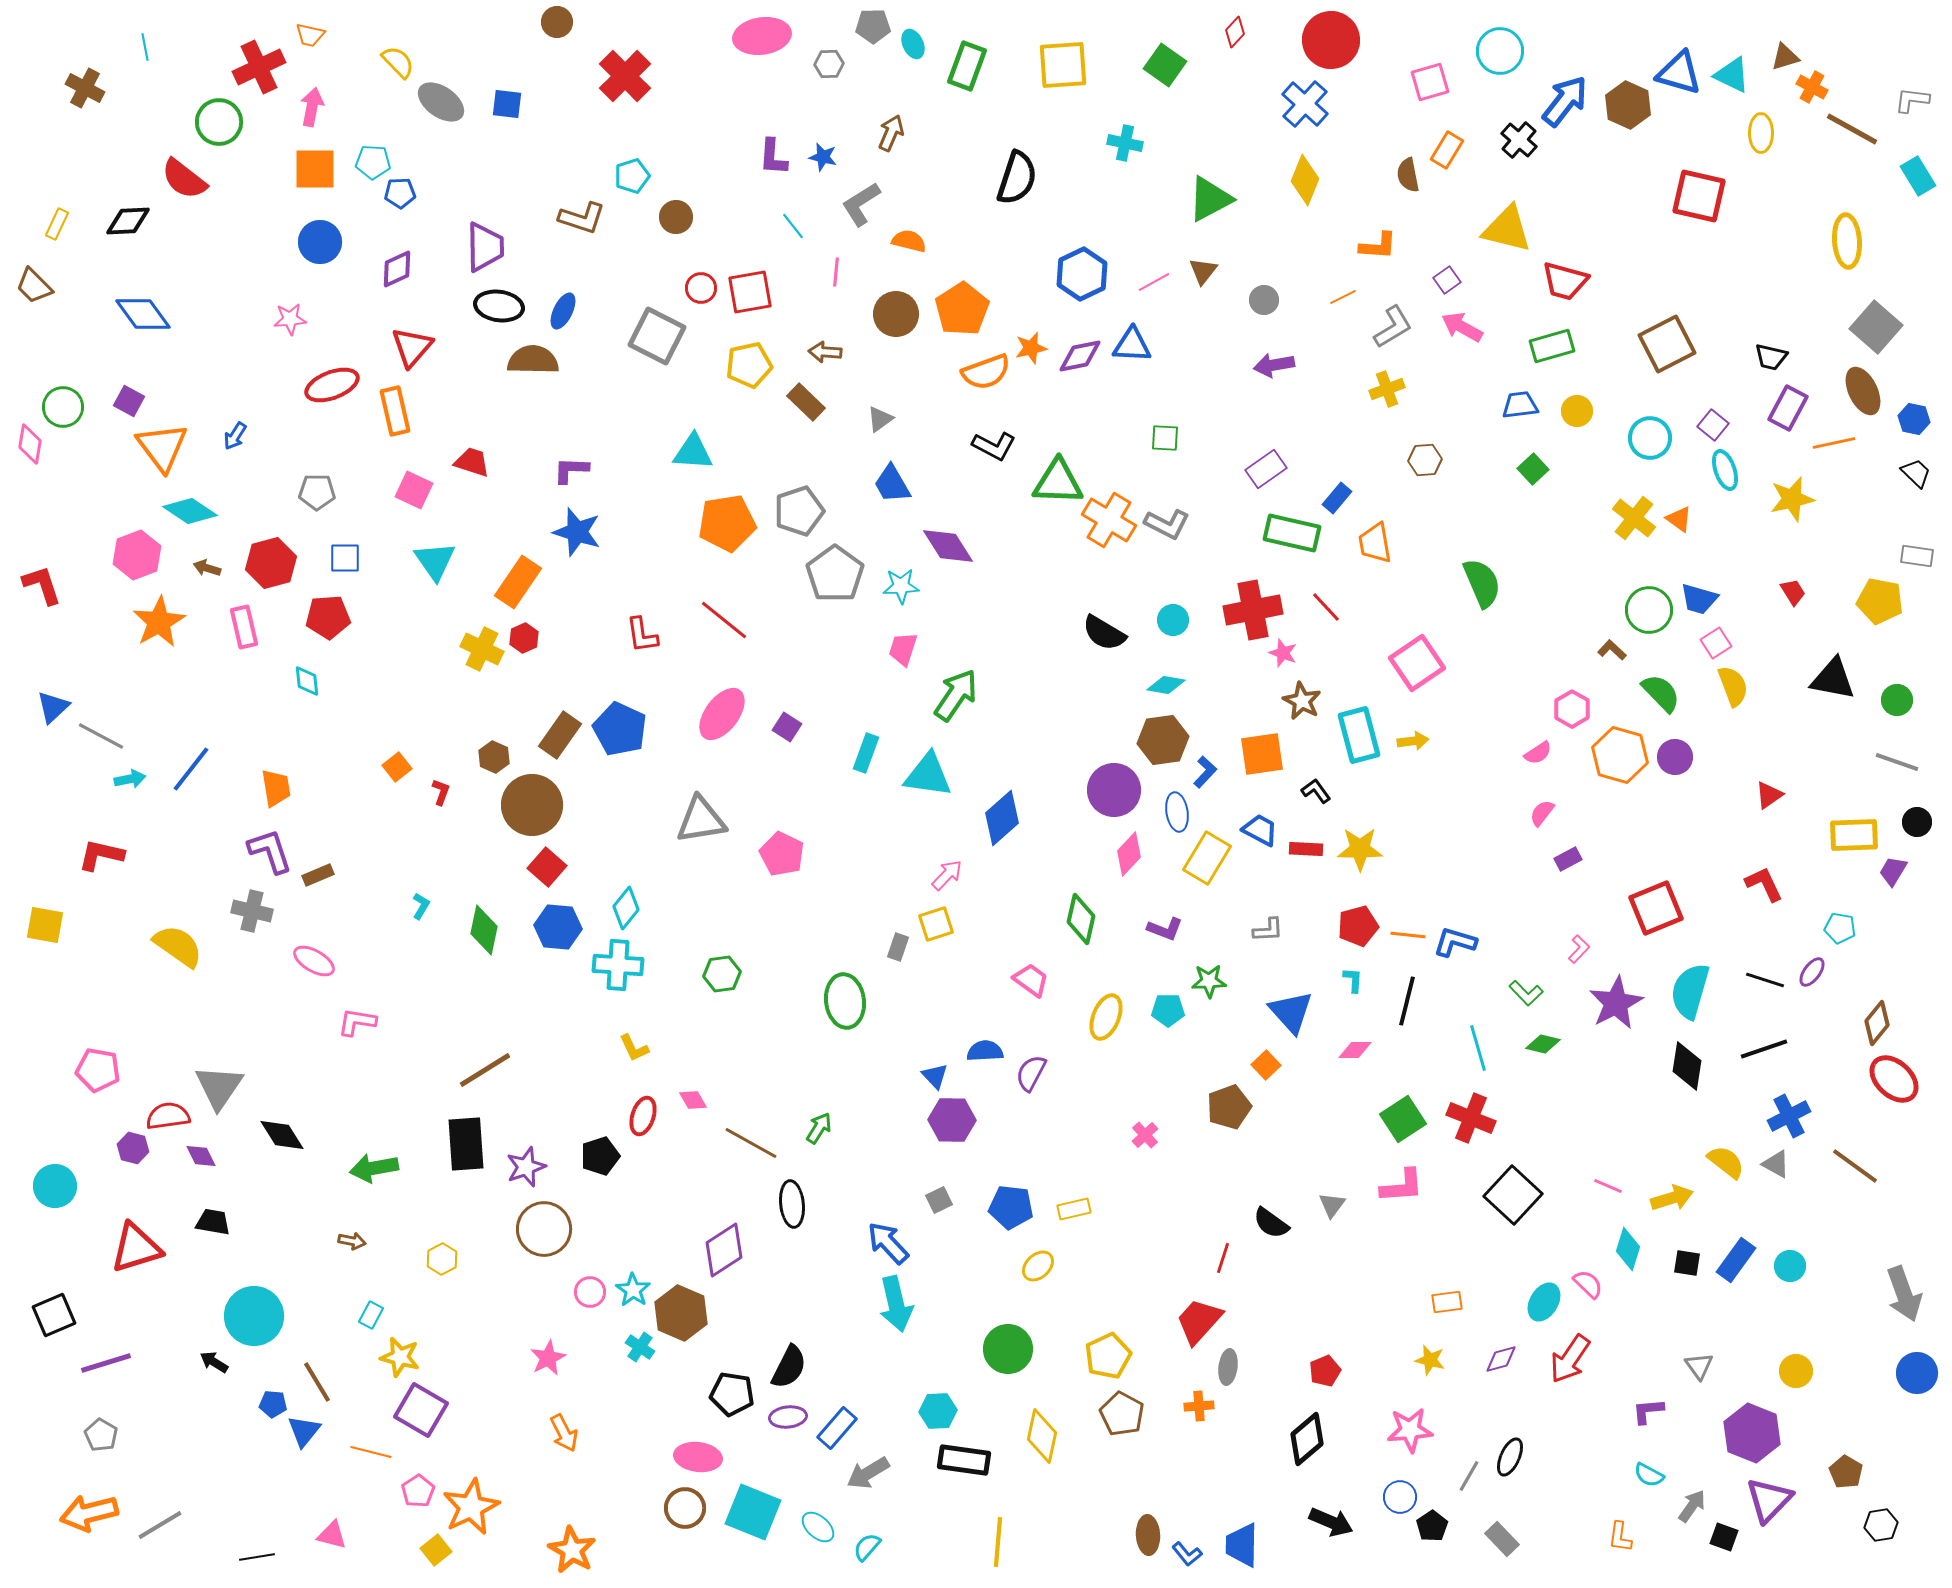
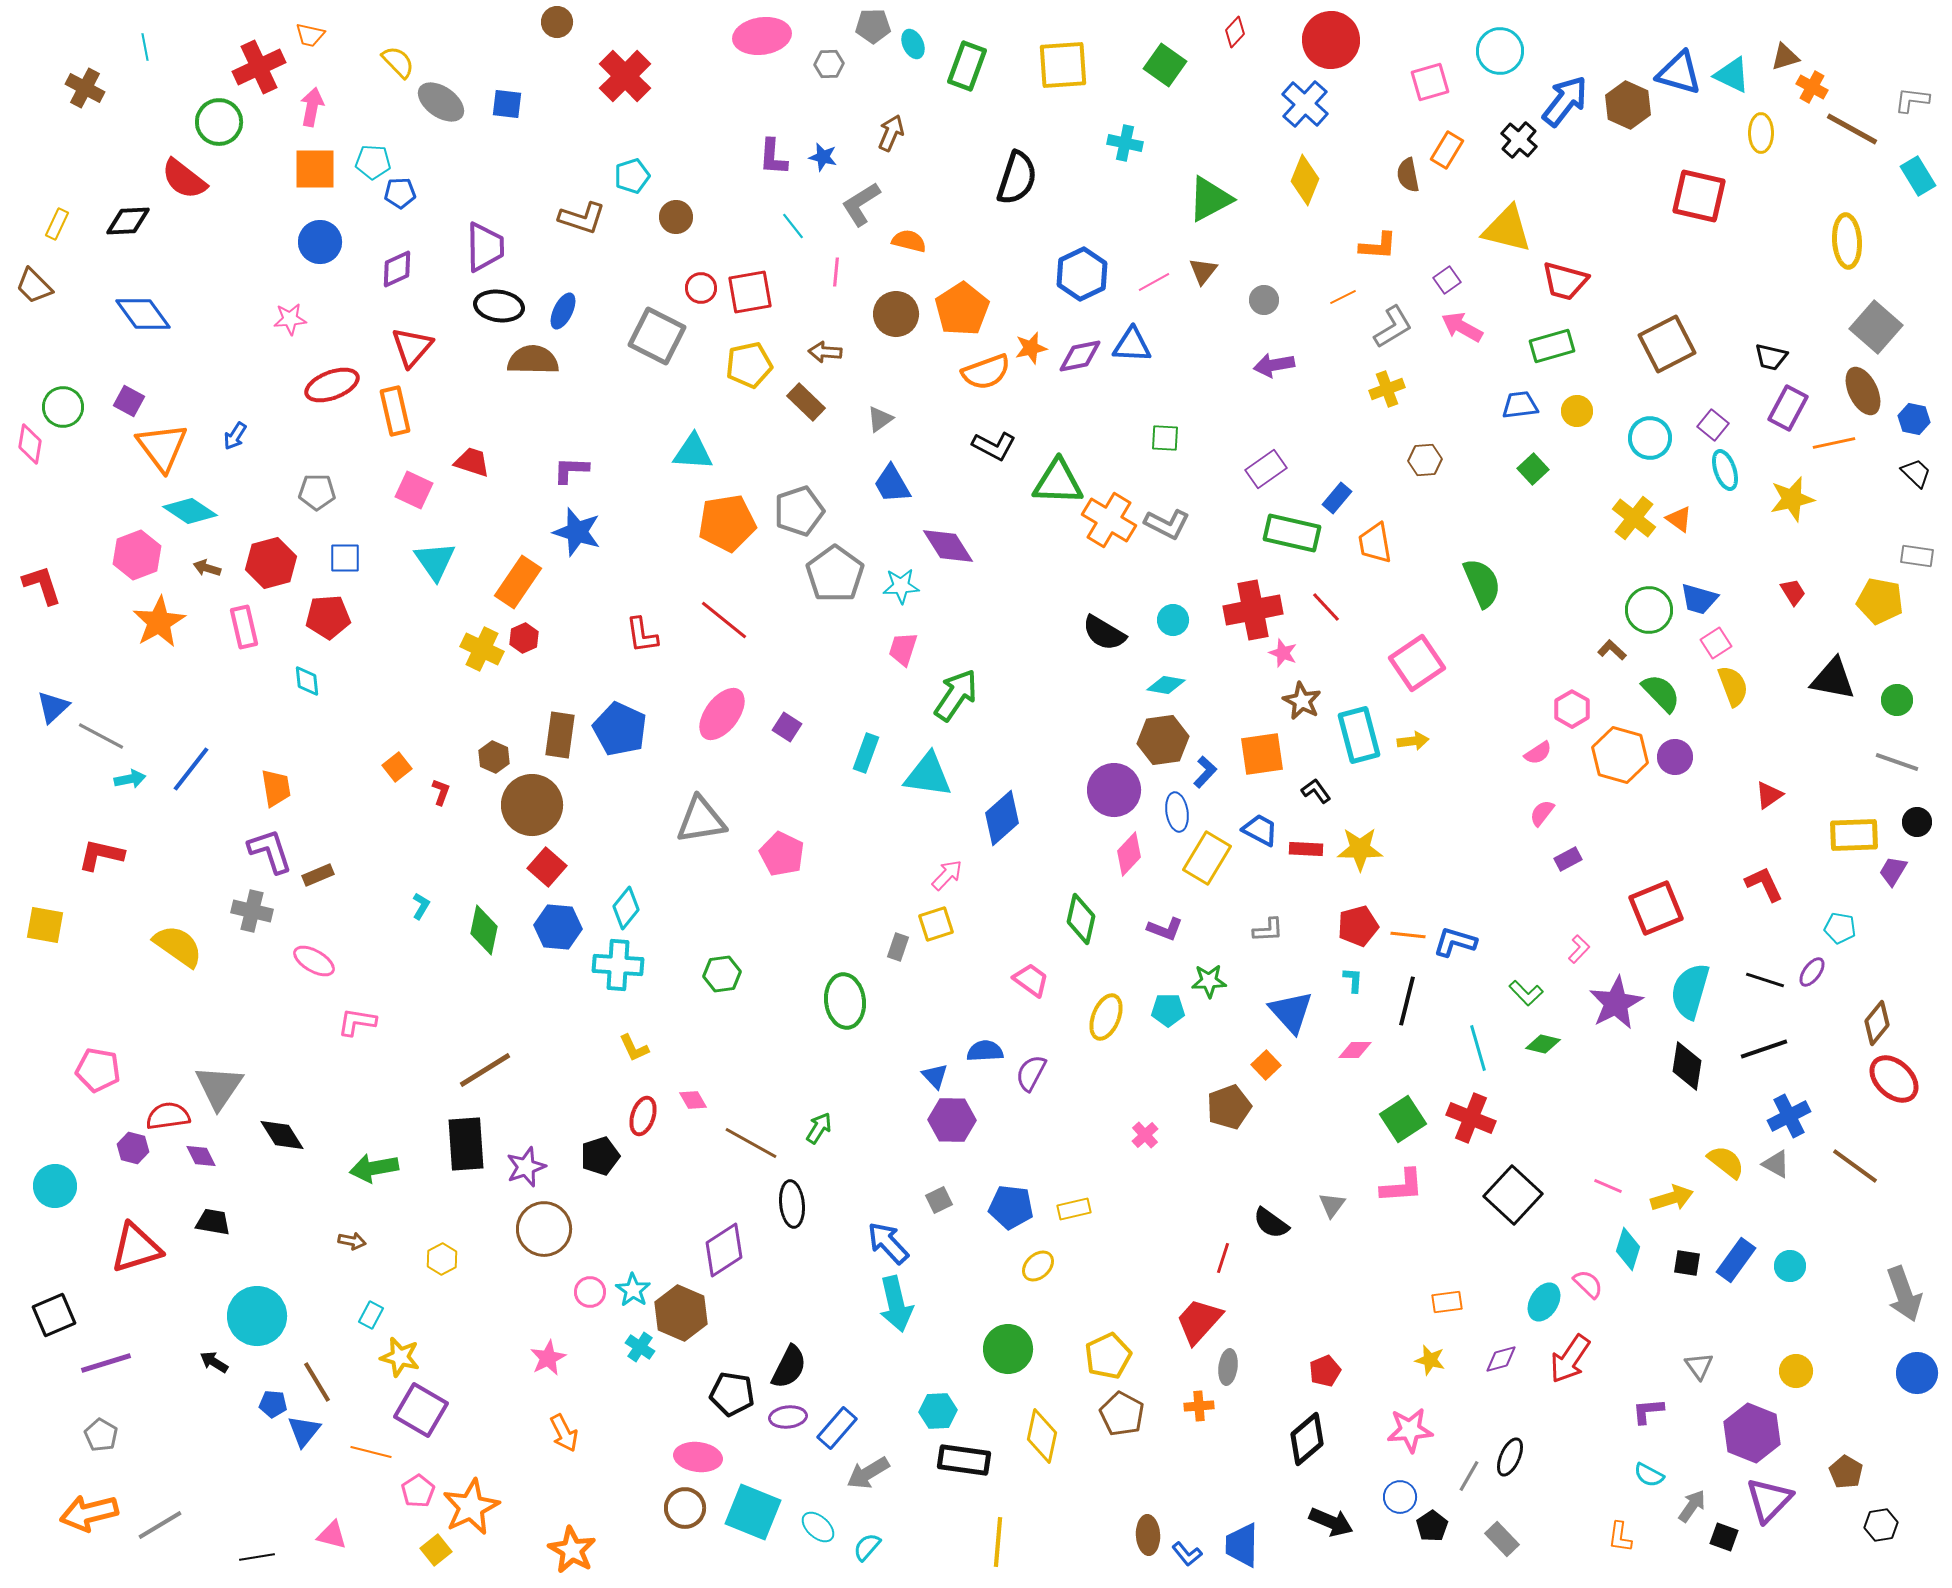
brown rectangle at (560, 735): rotated 27 degrees counterclockwise
cyan circle at (254, 1316): moved 3 px right
